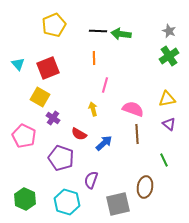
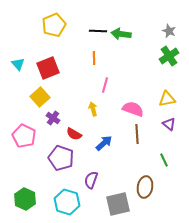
yellow square: rotated 18 degrees clockwise
red semicircle: moved 5 px left
